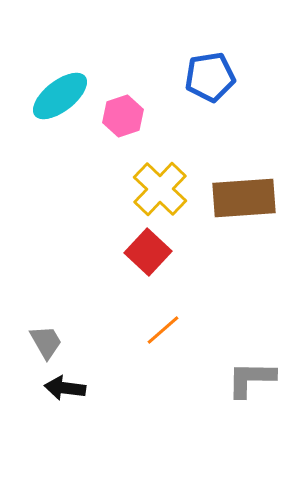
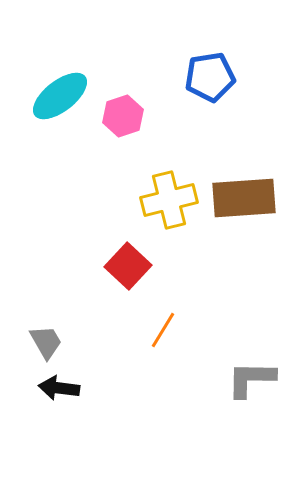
yellow cross: moved 9 px right, 11 px down; rotated 32 degrees clockwise
red square: moved 20 px left, 14 px down
orange line: rotated 18 degrees counterclockwise
black arrow: moved 6 px left
